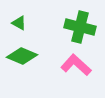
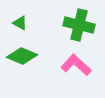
green triangle: moved 1 px right
green cross: moved 1 px left, 2 px up
